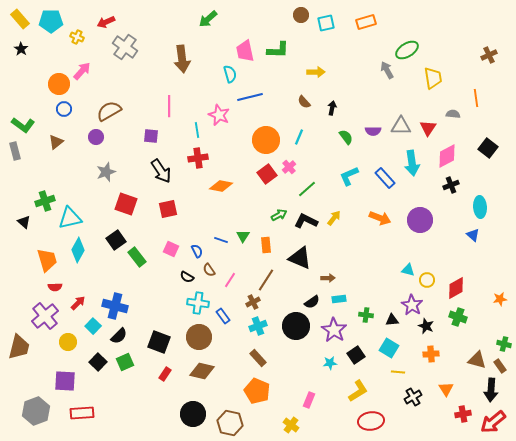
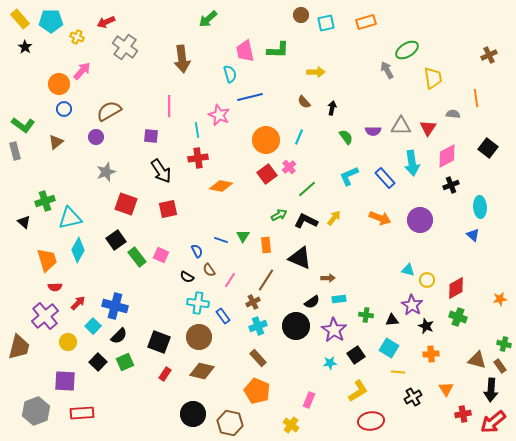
black star at (21, 49): moved 4 px right, 2 px up
pink square at (171, 249): moved 10 px left, 6 px down
